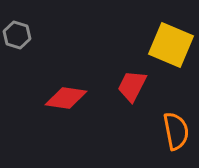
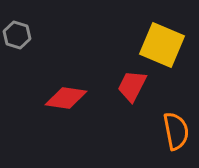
yellow square: moved 9 px left
